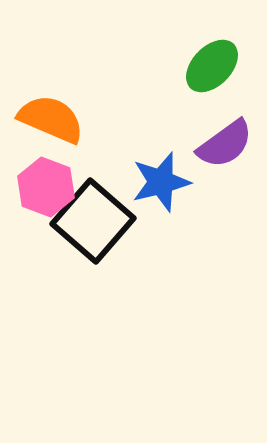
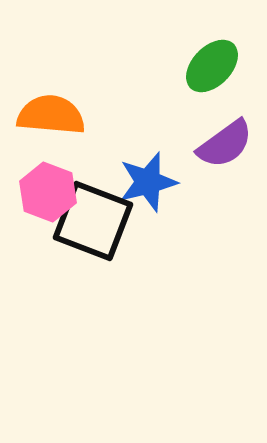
orange semicircle: moved 4 px up; rotated 18 degrees counterclockwise
blue star: moved 13 px left
pink hexagon: moved 2 px right, 5 px down
black square: rotated 20 degrees counterclockwise
